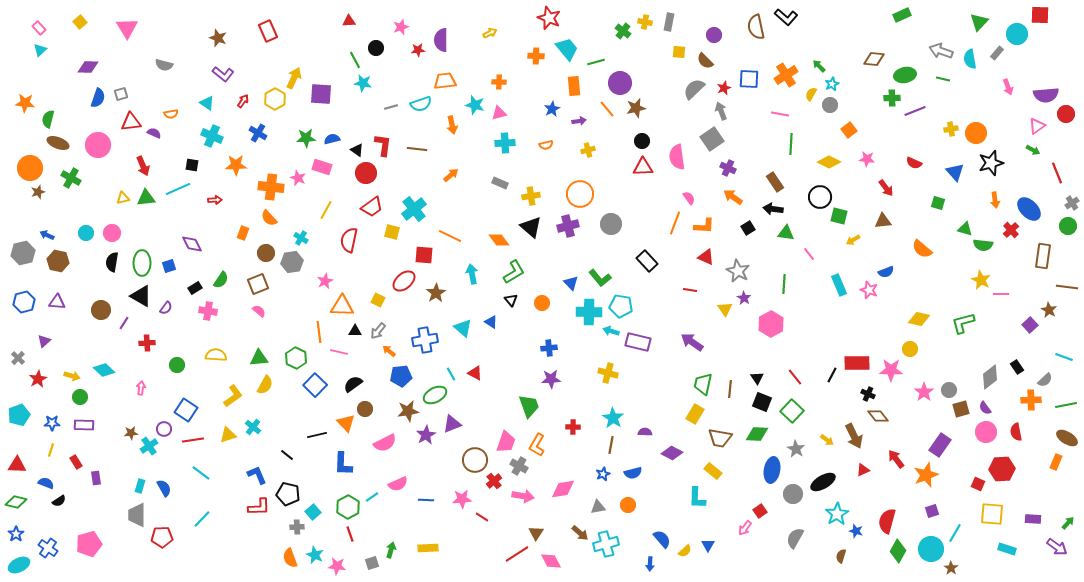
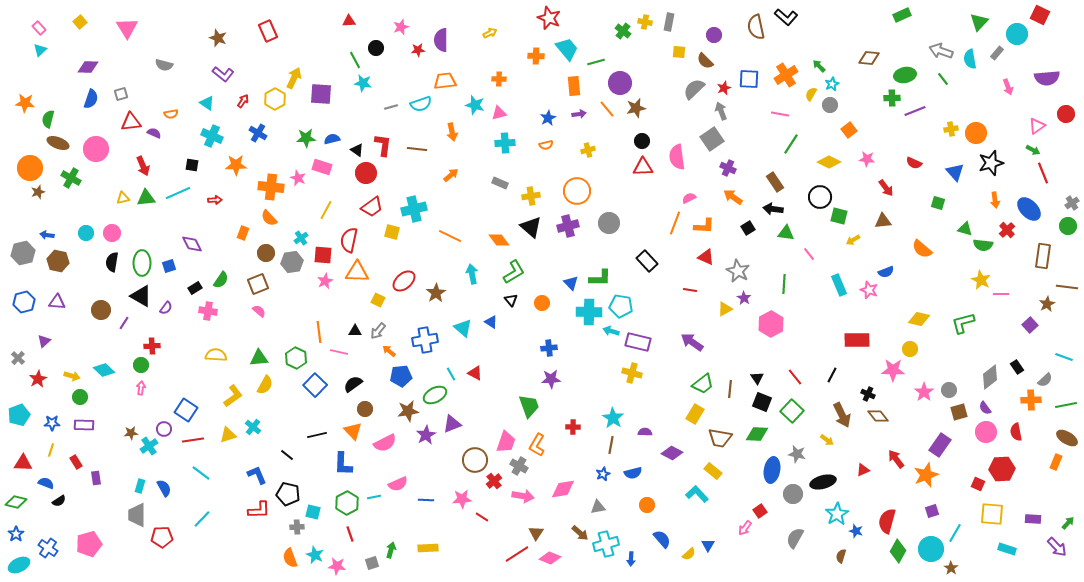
red square at (1040, 15): rotated 24 degrees clockwise
brown diamond at (874, 59): moved 5 px left, 1 px up
green line at (943, 79): rotated 40 degrees clockwise
orange cross at (499, 82): moved 3 px up
purple semicircle at (1046, 95): moved 1 px right, 17 px up
blue semicircle at (98, 98): moved 7 px left, 1 px down
blue star at (552, 109): moved 4 px left, 9 px down
purple arrow at (579, 121): moved 7 px up
orange arrow at (452, 125): moved 7 px down
green line at (791, 144): rotated 30 degrees clockwise
pink circle at (98, 145): moved 2 px left, 4 px down
red line at (1057, 173): moved 14 px left
cyan line at (178, 189): moved 4 px down
orange circle at (580, 194): moved 3 px left, 3 px up
pink semicircle at (689, 198): rotated 80 degrees counterclockwise
cyan cross at (414, 209): rotated 25 degrees clockwise
gray circle at (611, 224): moved 2 px left, 1 px up
red cross at (1011, 230): moved 4 px left
blue arrow at (47, 235): rotated 16 degrees counterclockwise
cyan cross at (301, 238): rotated 24 degrees clockwise
red square at (424, 255): moved 101 px left
green L-shape at (600, 278): rotated 50 degrees counterclockwise
orange triangle at (342, 306): moved 15 px right, 34 px up
yellow triangle at (725, 309): rotated 35 degrees clockwise
brown star at (1049, 310): moved 2 px left, 6 px up; rotated 14 degrees clockwise
red cross at (147, 343): moved 5 px right, 3 px down
red rectangle at (857, 363): moved 23 px up
green circle at (177, 365): moved 36 px left
pink star at (891, 370): moved 2 px right
yellow cross at (608, 373): moved 24 px right
green trapezoid at (703, 384): rotated 140 degrees counterclockwise
brown square at (961, 409): moved 2 px left, 3 px down
orange triangle at (346, 423): moved 7 px right, 8 px down
brown arrow at (854, 436): moved 12 px left, 21 px up
gray star at (796, 449): moved 1 px right, 5 px down; rotated 18 degrees counterclockwise
red triangle at (17, 465): moved 6 px right, 2 px up
black ellipse at (823, 482): rotated 15 degrees clockwise
cyan line at (372, 497): moved 2 px right; rotated 24 degrees clockwise
cyan L-shape at (697, 498): moved 4 px up; rotated 135 degrees clockwise
orange circle at (628, 505): moved 19 px right
red L-shape at (259, 507): moved 3 px down
green hexagon at (348, 507): moved 1 px left, 4 px up
cyan square at (313, 512): rotated 35 degrees counterclockwise
purple arrow at (1057, 547): rotated 10 degrees clockwise
yellow semicircle at (685, 551): moved 4 px right, 3 px down
pink diamond at (551, 561): moved 1 px left, 3 px up; rotated 40 degrees counterclockwise
blue arrow at (650, 564): moved 19 px left, 5 px up
